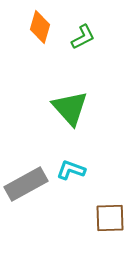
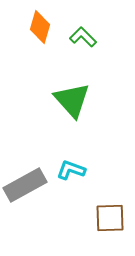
green L-shape: rotated 108 degrees counterclockwise
green triangle: moved 2 px right, 8 px up
gray rectangle: moved 1 px left, 1 px down
